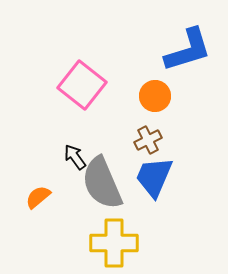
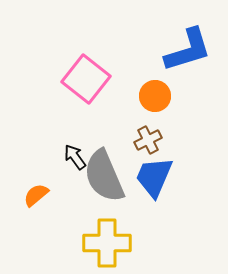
pink square: moved 4 px right, 6 px up
gray semicircle: moved 2 px right, 7 px up
orange semicircle: moved 2 px left, 2 px up
yellow cross: moved 7 px left
